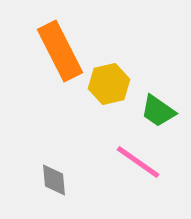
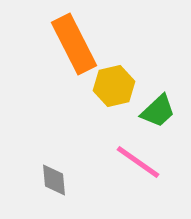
orange rectangle: moved 14 px right, 7 px up
yellow hexagon: moved 5 px right, 2 px down
green trapezoid: rotated 78 degrees counterclockwise
